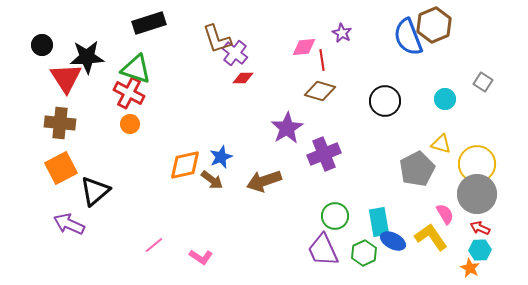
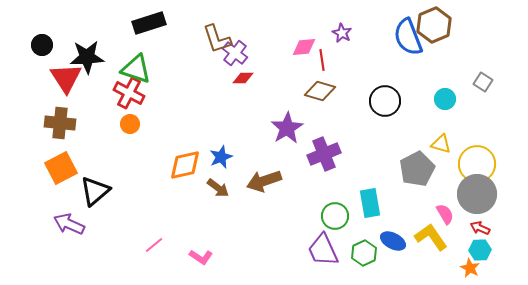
brown arrow at (212, 180): moved 6 px right, 8 px down
cyan rectangle at (379, 222): moved 9 px left, 19 px up
